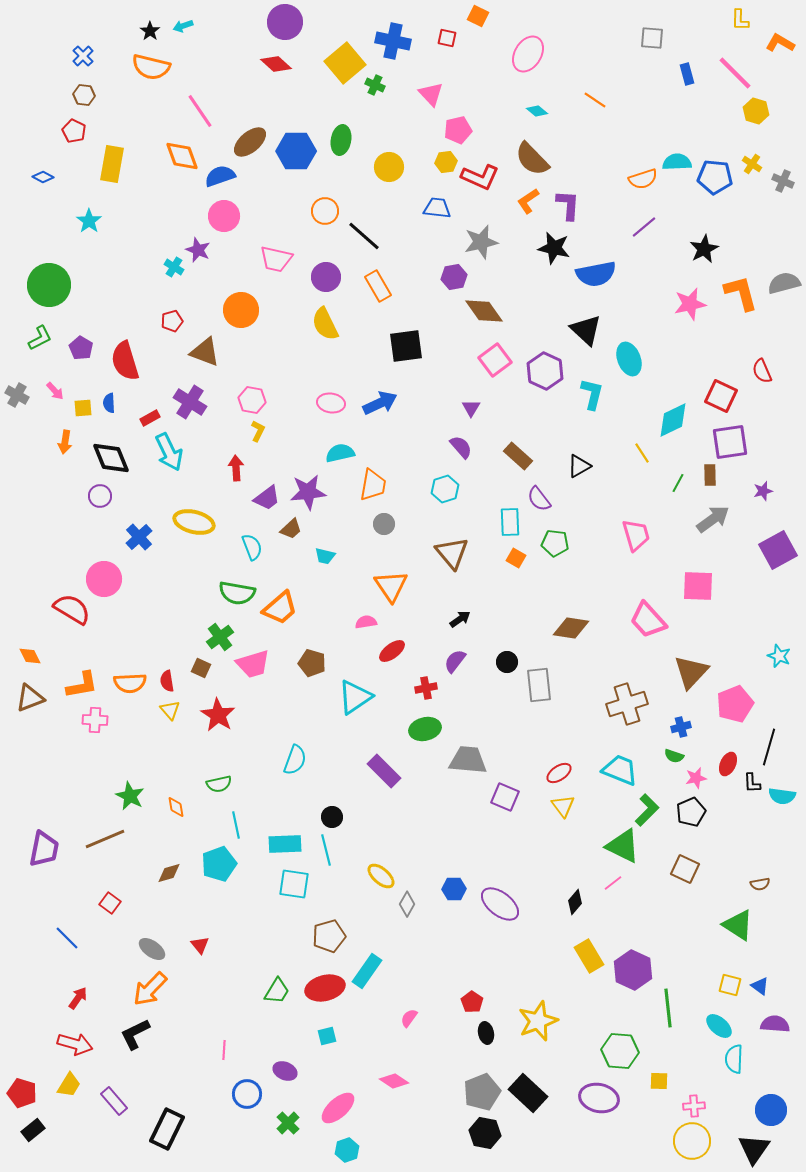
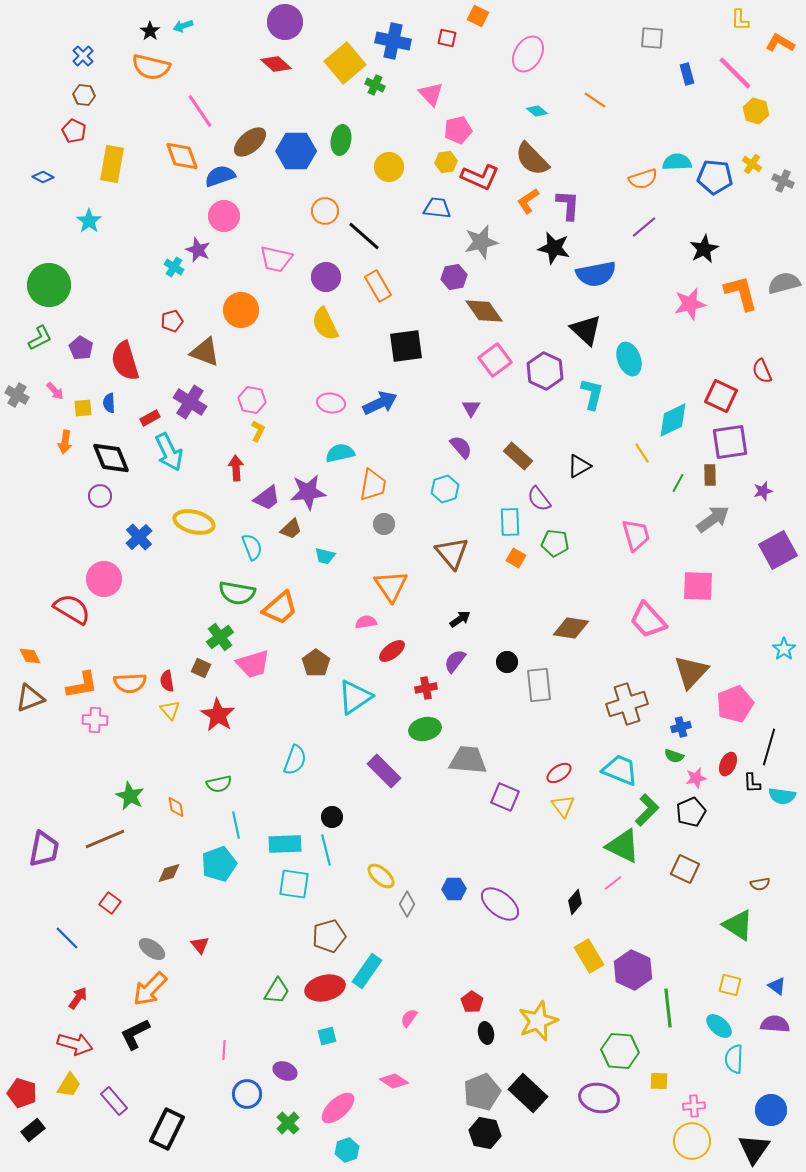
cyan star at (779, 656): moved 5 px right, 7 px up; rotated 15 degrees clockwise
brown pentagon at (312, 663): moved 4 px right; rotated 20 degrees clockwise
blue triangle at (760, 986): moved 17 px right
